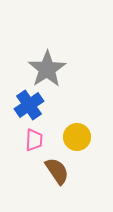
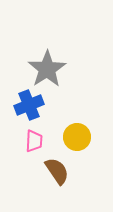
blue cross: rotated 12 degrees clockwise
pink trapezoid: moved 1 px down
